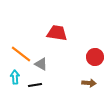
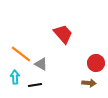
red trapezoid: moved 6 px right, 1 px down; rotated 40 degrees clockwise
red circle: moved 1 px right, 6 px down
